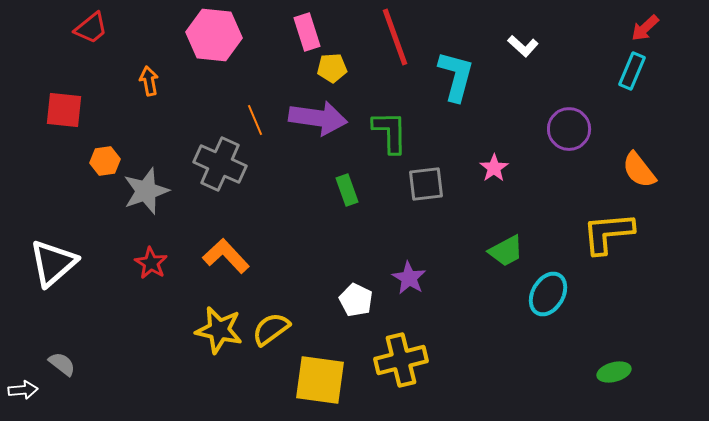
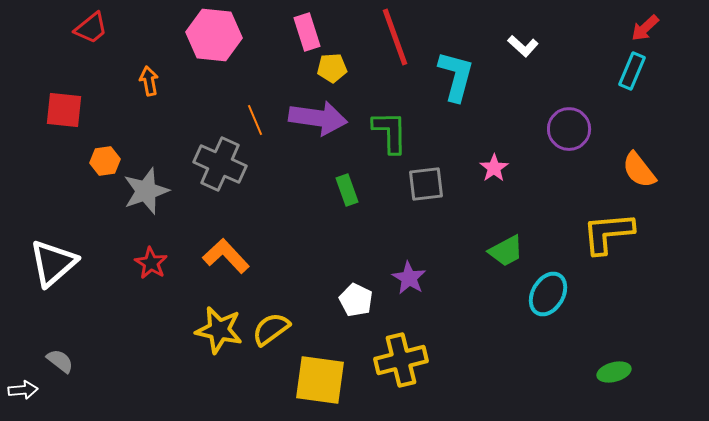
gray semicircle: moved 2 px left, 3 px up
